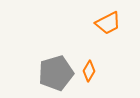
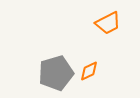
orange diamond: rotated 35 degrees clockwise
